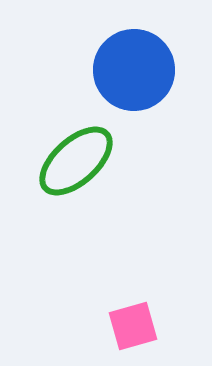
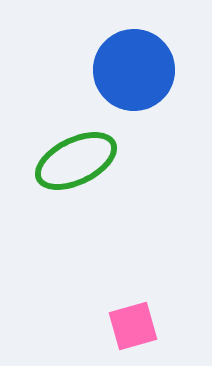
green ellipse: rotated 16 degrees clockwise
